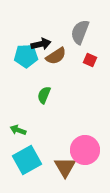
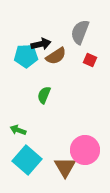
cyan square: rotated 20 degrees counterclockwise
